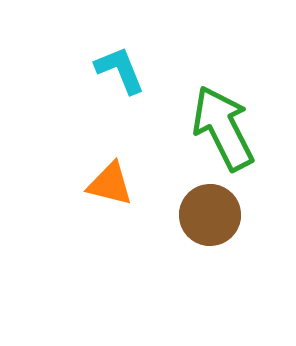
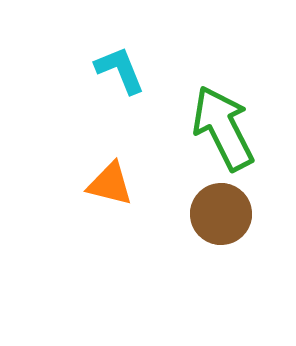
brown circle: moved 11 px right, 1 px up
